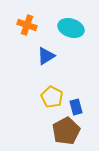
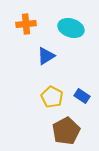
orange cross: moved 1 px left, 1 px up; rotated 24 degrees counterclockwise
blue rectangle: moved 6 px right, 11 px up; rotated 42 degrees counterclockwise
